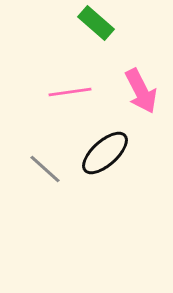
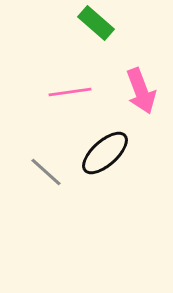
pink arrow: rotated 6 degrees clockwise
gray line: moved 1 px right, 3 px down
